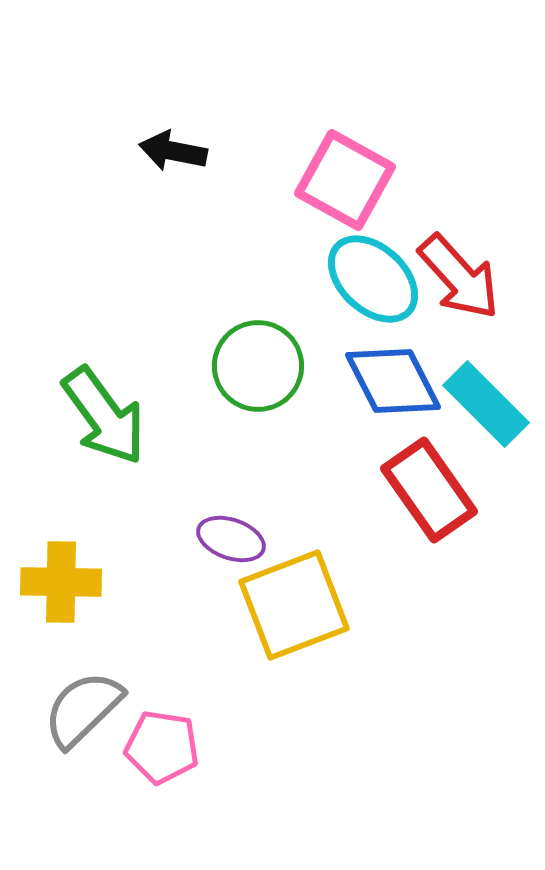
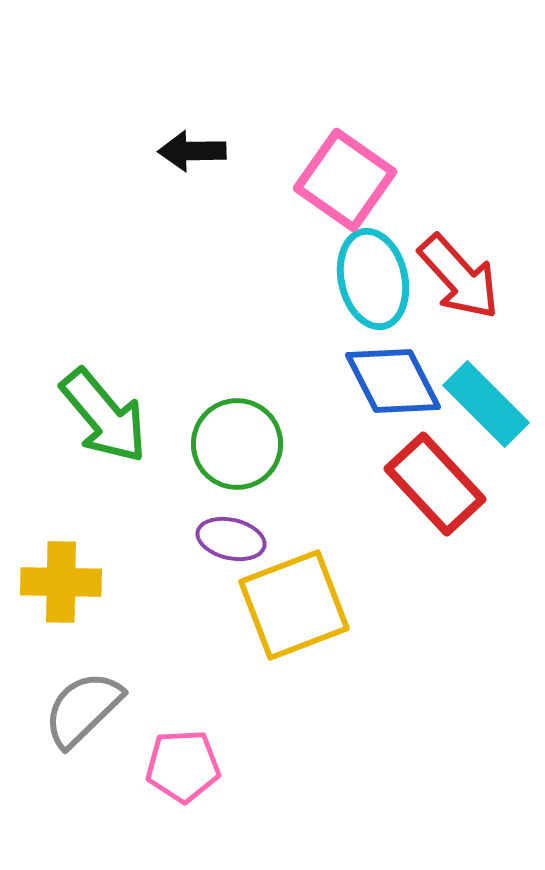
black arrow: moved 19 px right; rotated 12 degrees counterclockwise
pink square: rotated 6 degrees clockwise
cyan ellipse: rotated 34 degrees clockwise
green circle: moved 21 px left, 78 px down
green arrow: rotated 4 degrees counterclockwise
red rectangle: moved 6 px right, 6 px up; rotated 8 degrees counterclockwise
purple ellipse: rotated 6 degrees counterclockwise
pink pentagon: moved 21 px right, 19 px down; rotated 12 degrees counterclockwise
